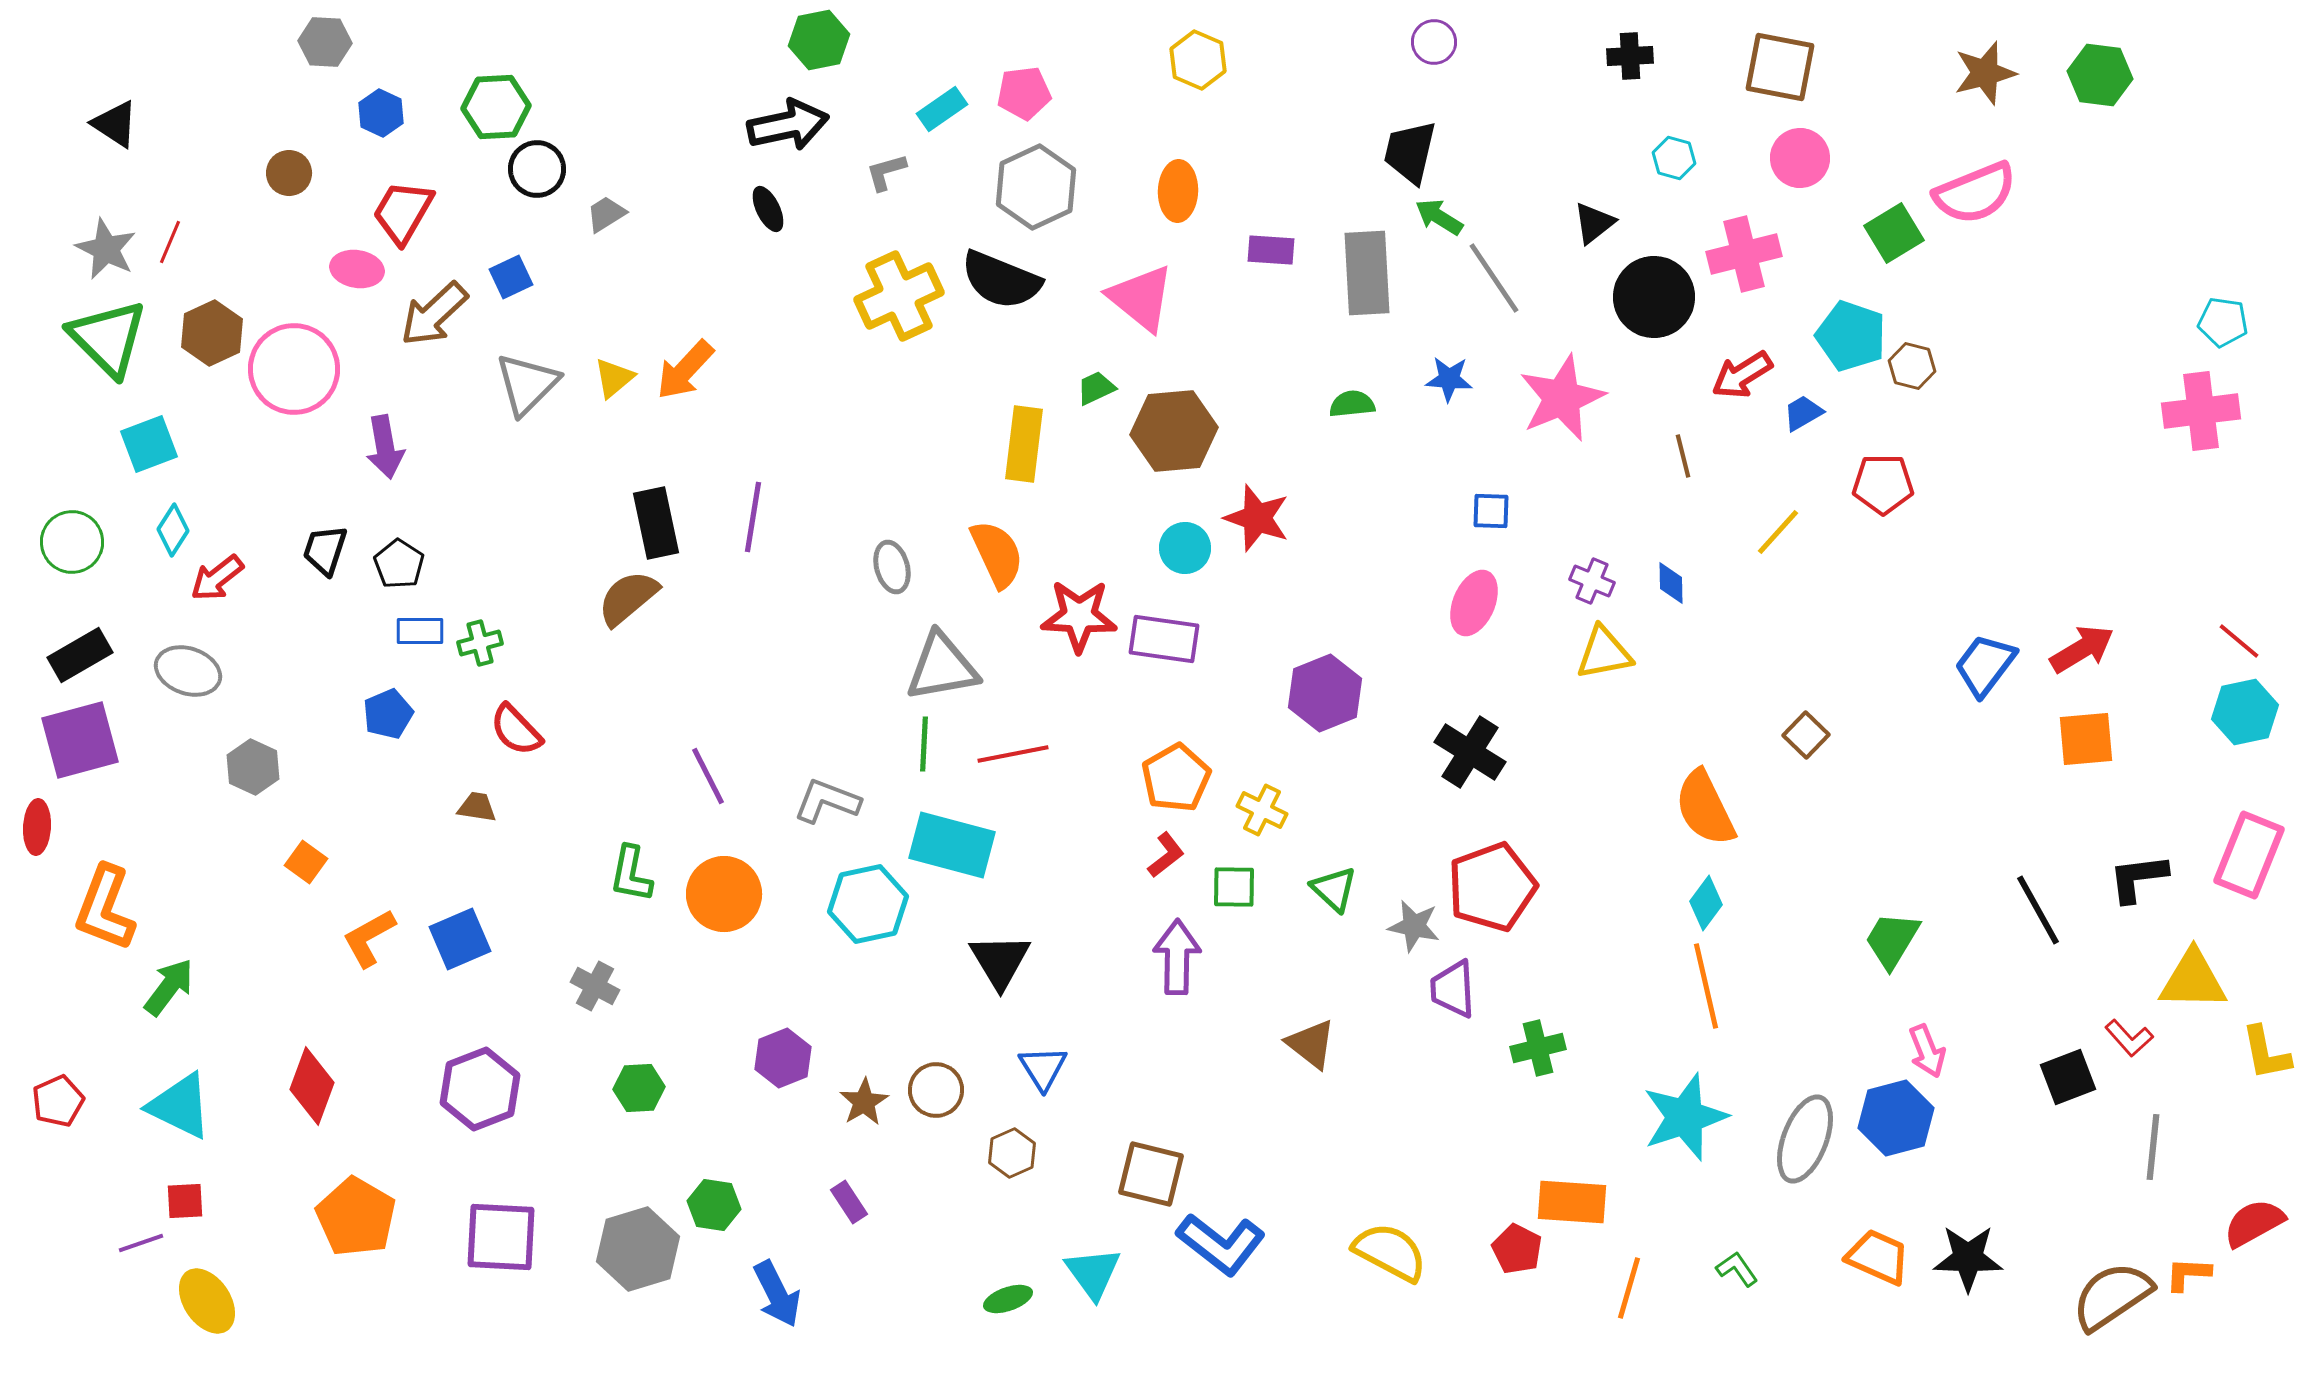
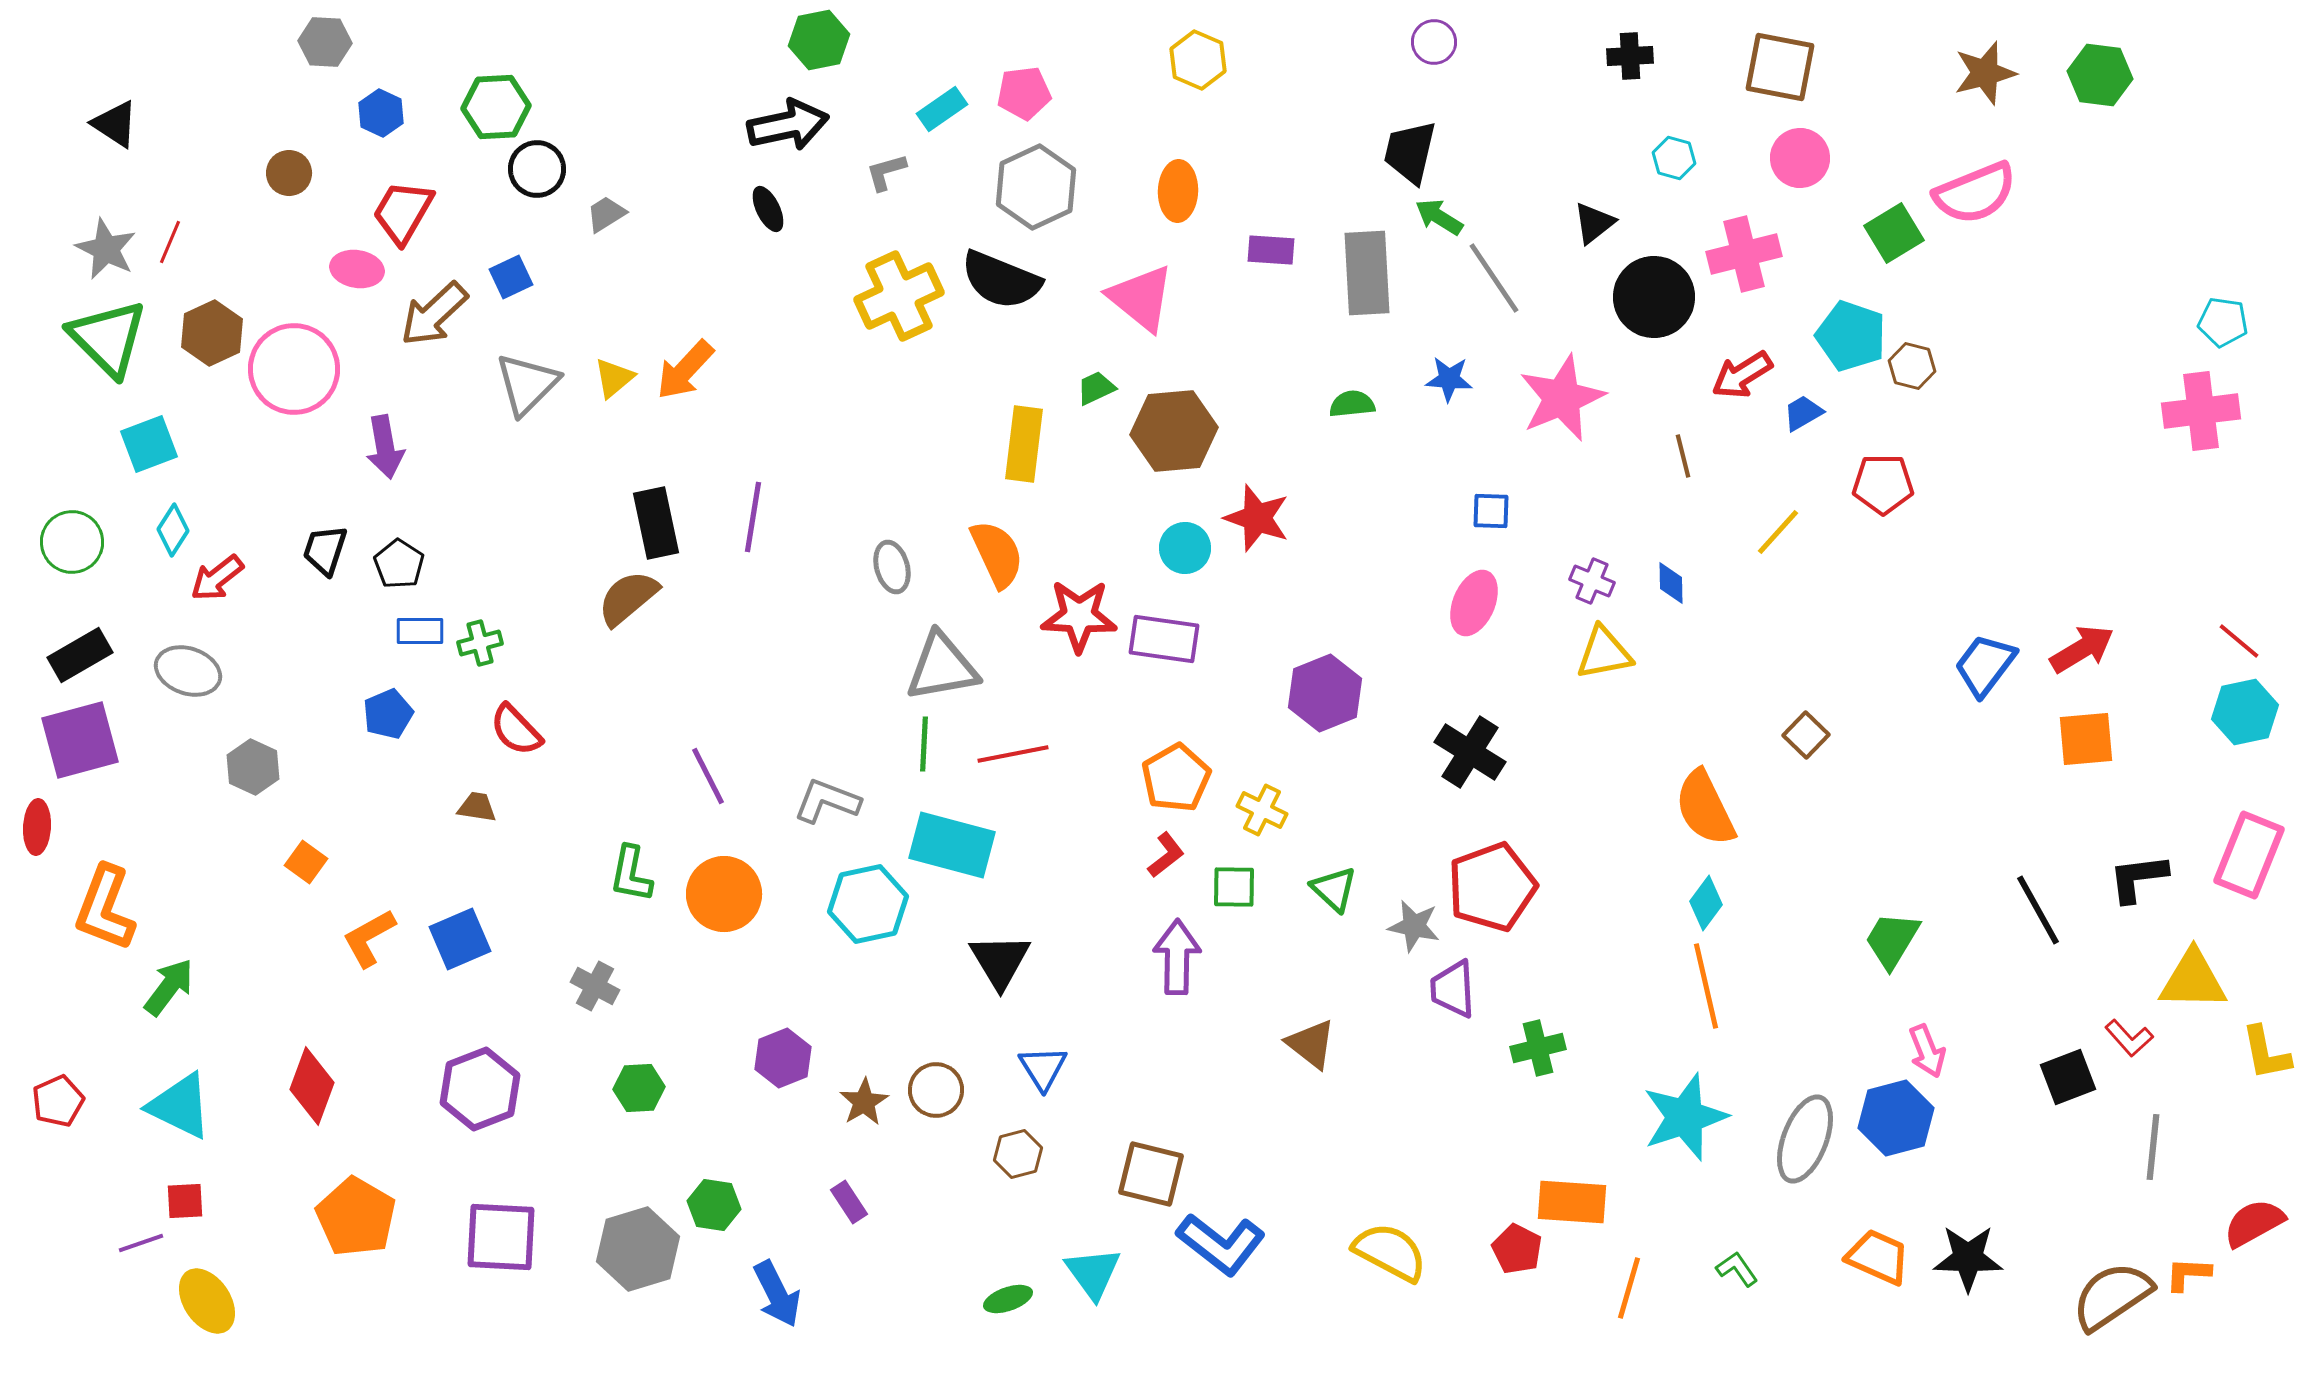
brown hexagon at (1012, 1153): moved 6 px right, 1 px down; rotated 9 degrees clockwise
